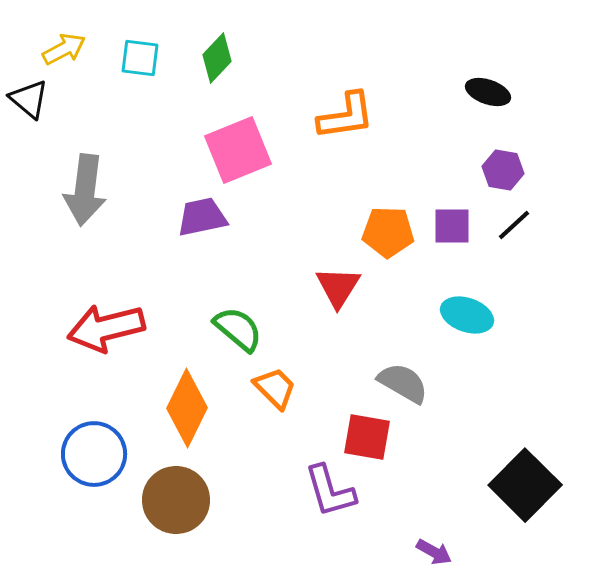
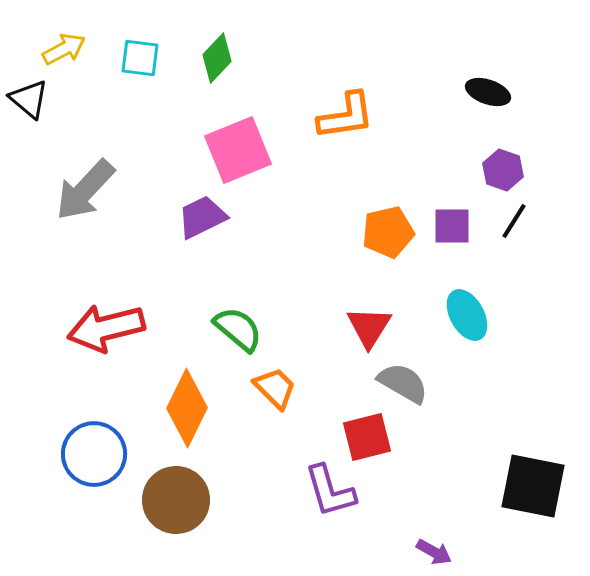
purple hexagon: rotated 9 degrees clockwise
gray arrow: rotated 36 degrees clockwise
purple trapezoid: rotated 14 degrees counterclockwise
black line: moved 4 px up; rotated 15 degrees counterclockwise
orange pentagon: rotated 15 degrees counterclockwise
red triangle: moved 31 px right, 40 px down
cyan ellipse: rotated 42 degrees clockwise
red square: rotated 24 degrees counterclockwise
black square: moved 8 px right, 1 px down; rotated 34 degrees counterclockwise
